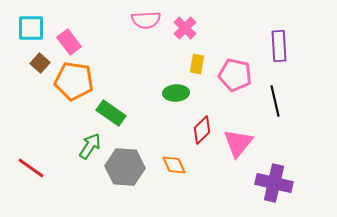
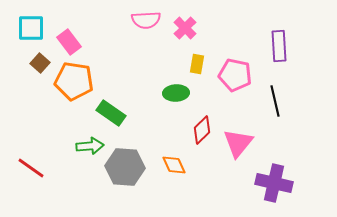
green arrow: rotated 52 degrees clockwise
